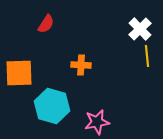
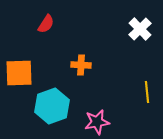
yellow line: moved 36 px down
cyan hexagon: rotated 24 degrees clockwise
